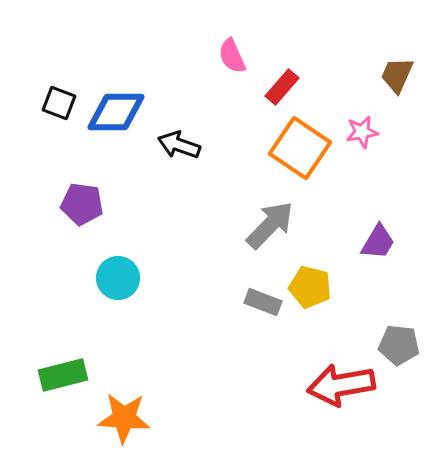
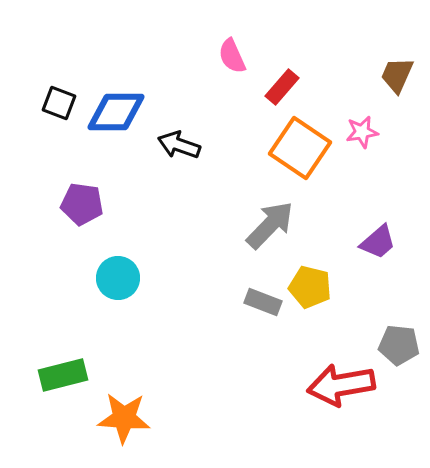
purple trapezoid: rotated 18 degrees clockwise
